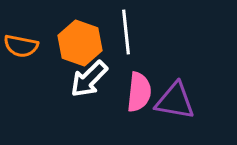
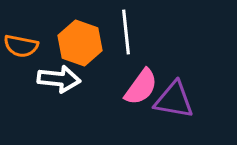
white arrow: moved 30 px left; rotated 129 degrees counterclockwise
pink semicircle: moved 2 px right, 5 px up; rotated 30 degrees clockwise
purple triangle: moved 1 px left, 1 px up
